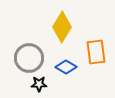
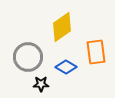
yellow diamond: rotated 24 degrees clockwise
gray circle: moved 1 px left, 1 px up
black star: moved 2 px right
